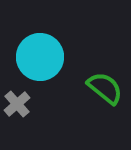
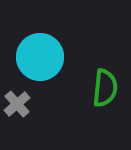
green semicircle: rotated 57 degrees clockwise
